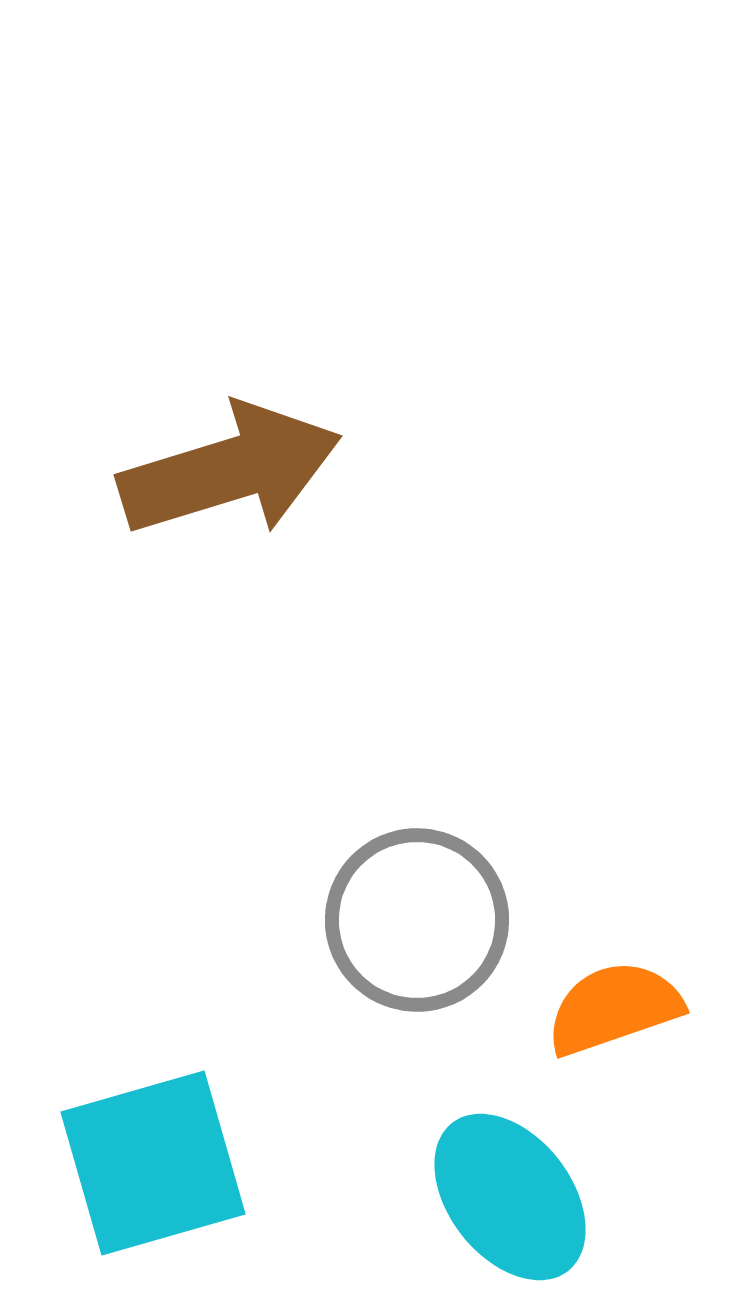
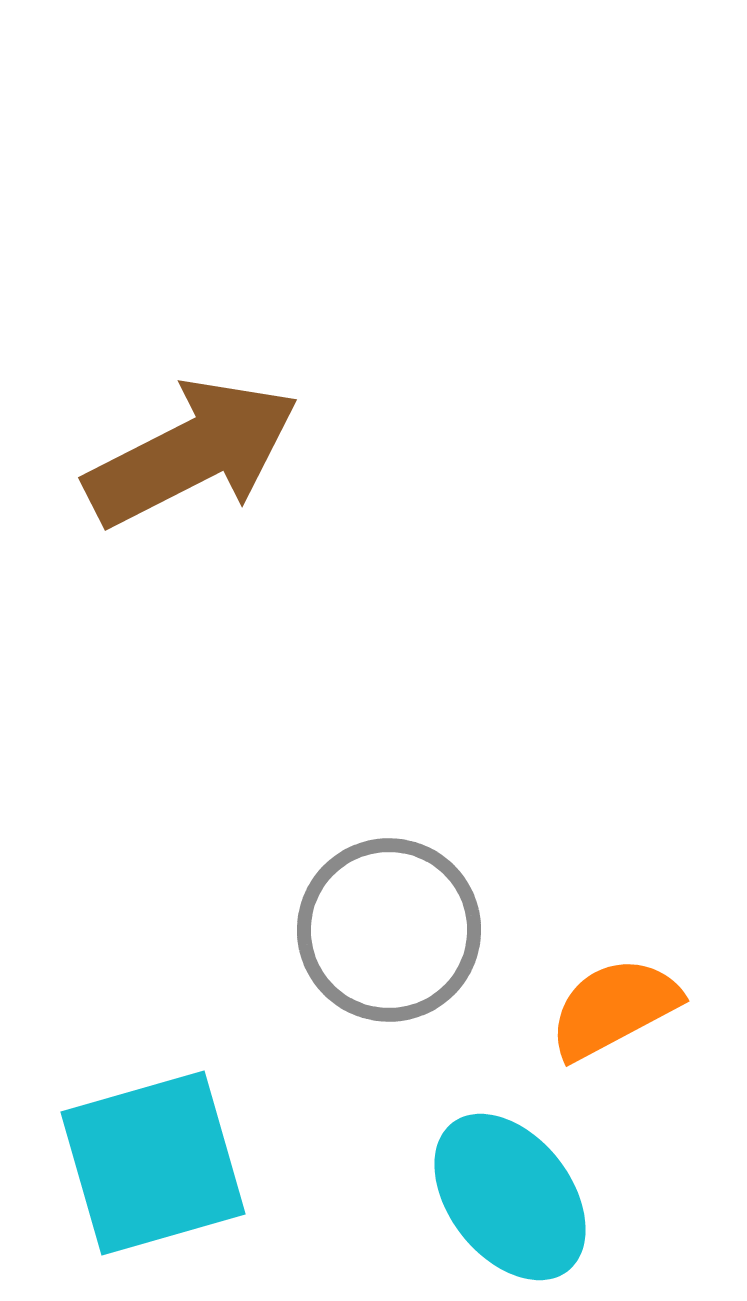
brown arrow: moved 38 px left, 17 px up; rotated 10 degrees counterclockwise
gray circle: moved 28 px left, 10 px down
orange semicircle: rotated 9 degrees counterclockwise
